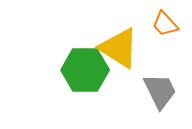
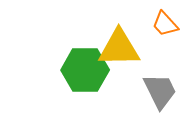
yellow triangle: rotated 33 degrees counterclockwise
